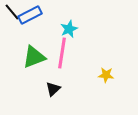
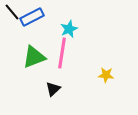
blue rectangle: moved 2 px right, 2 px down
